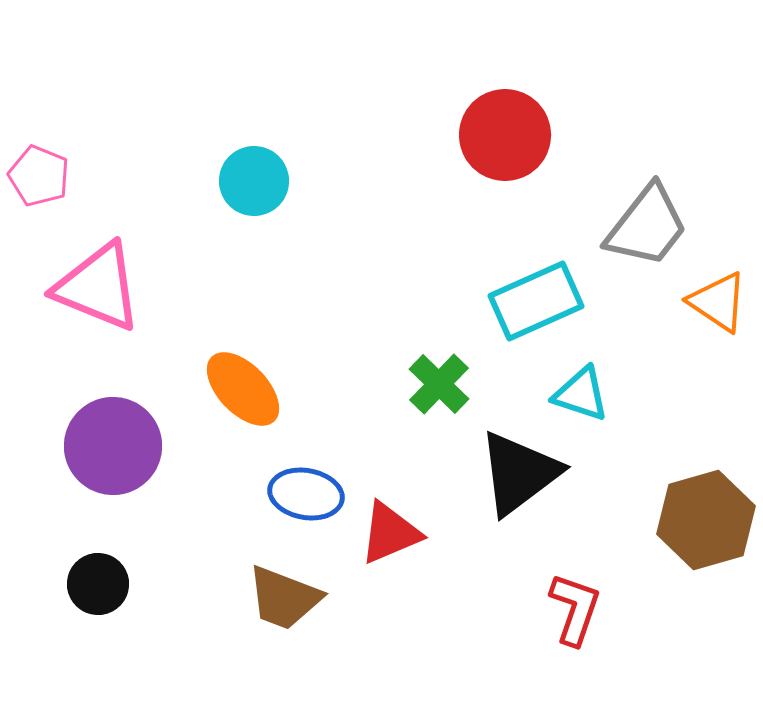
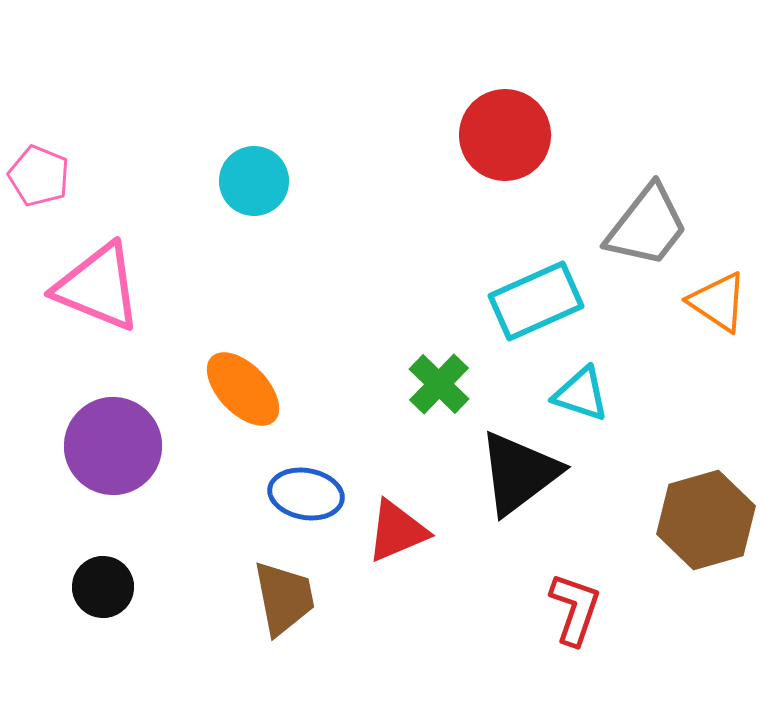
red triangle: moved 7 px right, 2 px up
black circle: moved 5 px right, 3 px down
brown trapezoid: rotated 122 degrees counterclockwise
